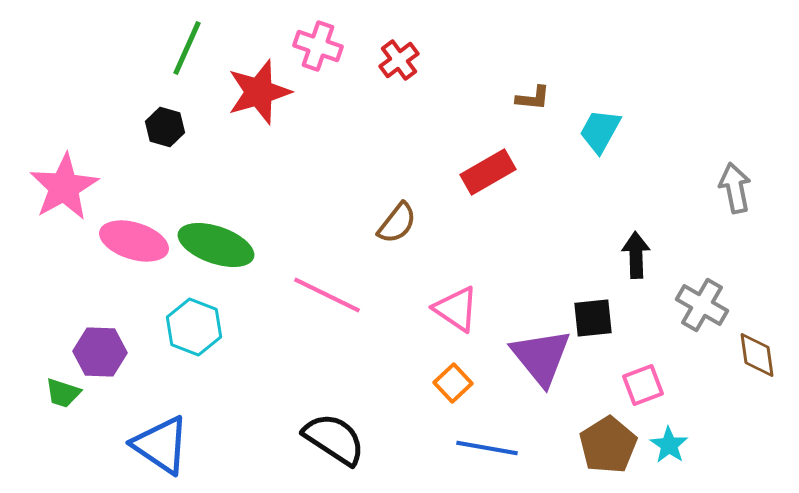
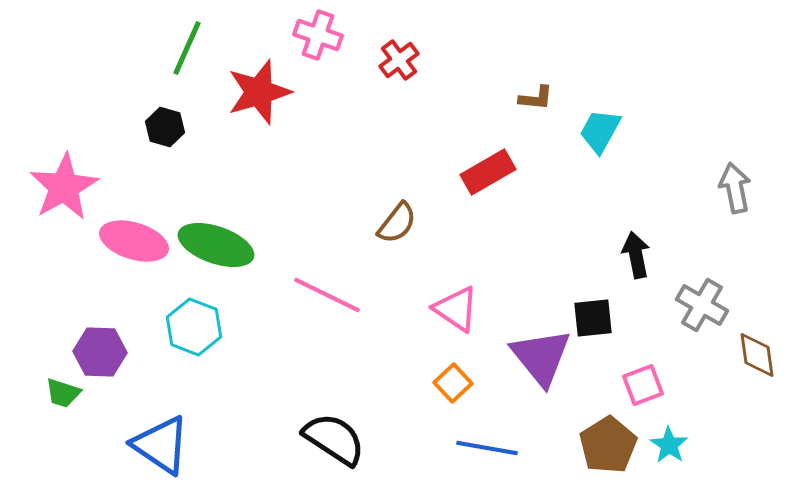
pink cross: moved 11 px up
brown L-shape: moved 3 px right
black arrow: rotated 9 degrees counterclockwise
